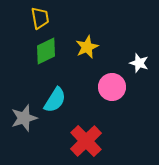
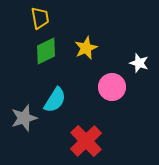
yellow star: moved 1 px left, 1 px down
